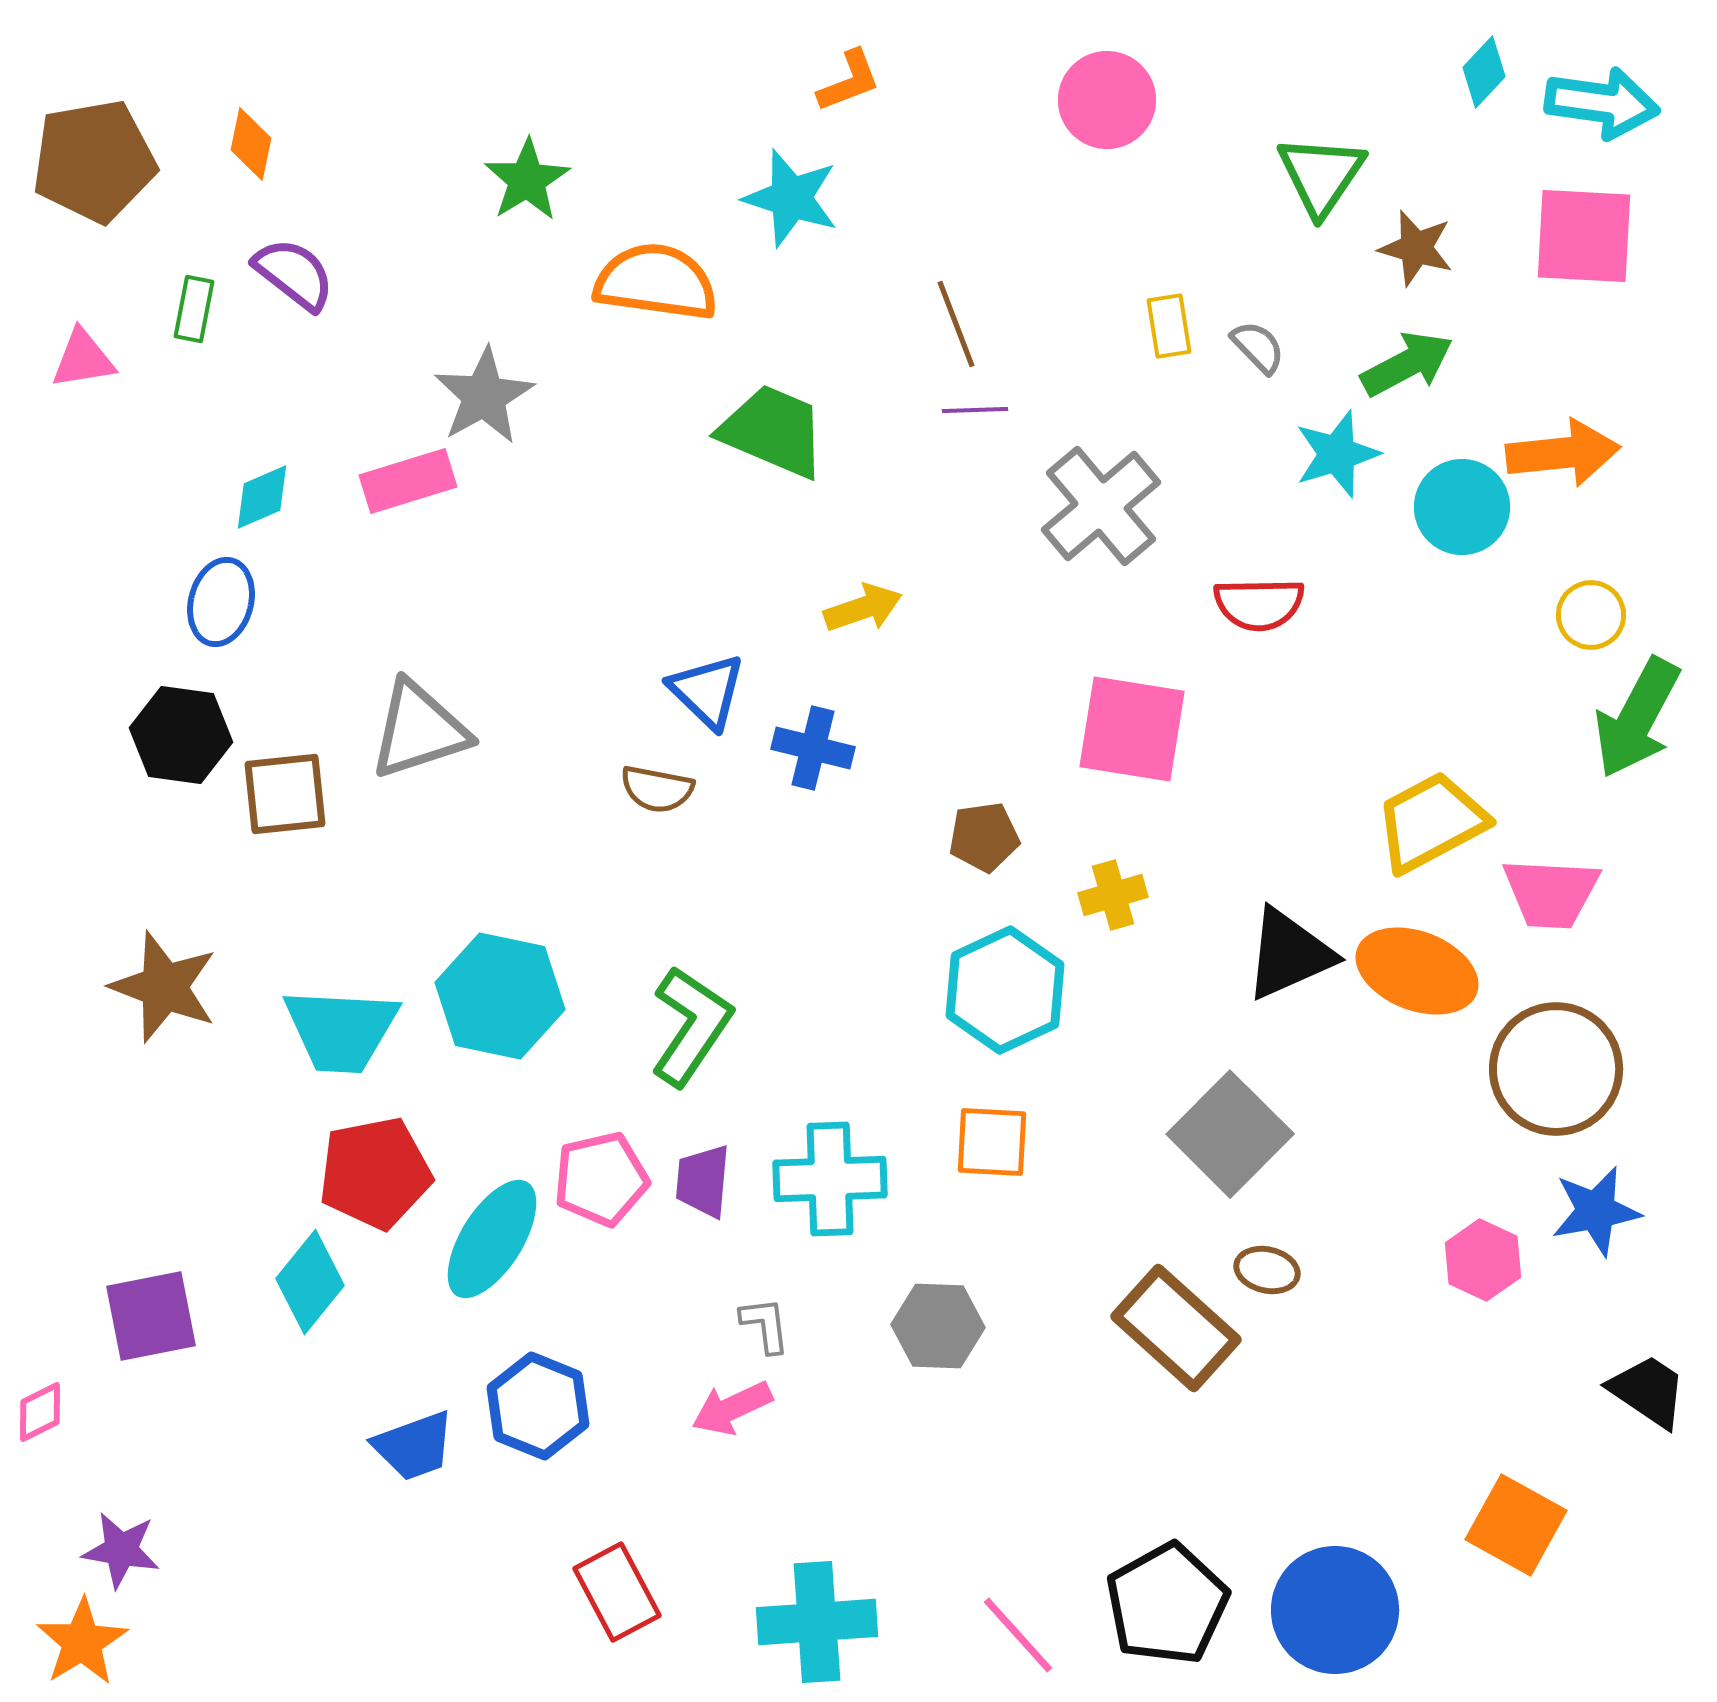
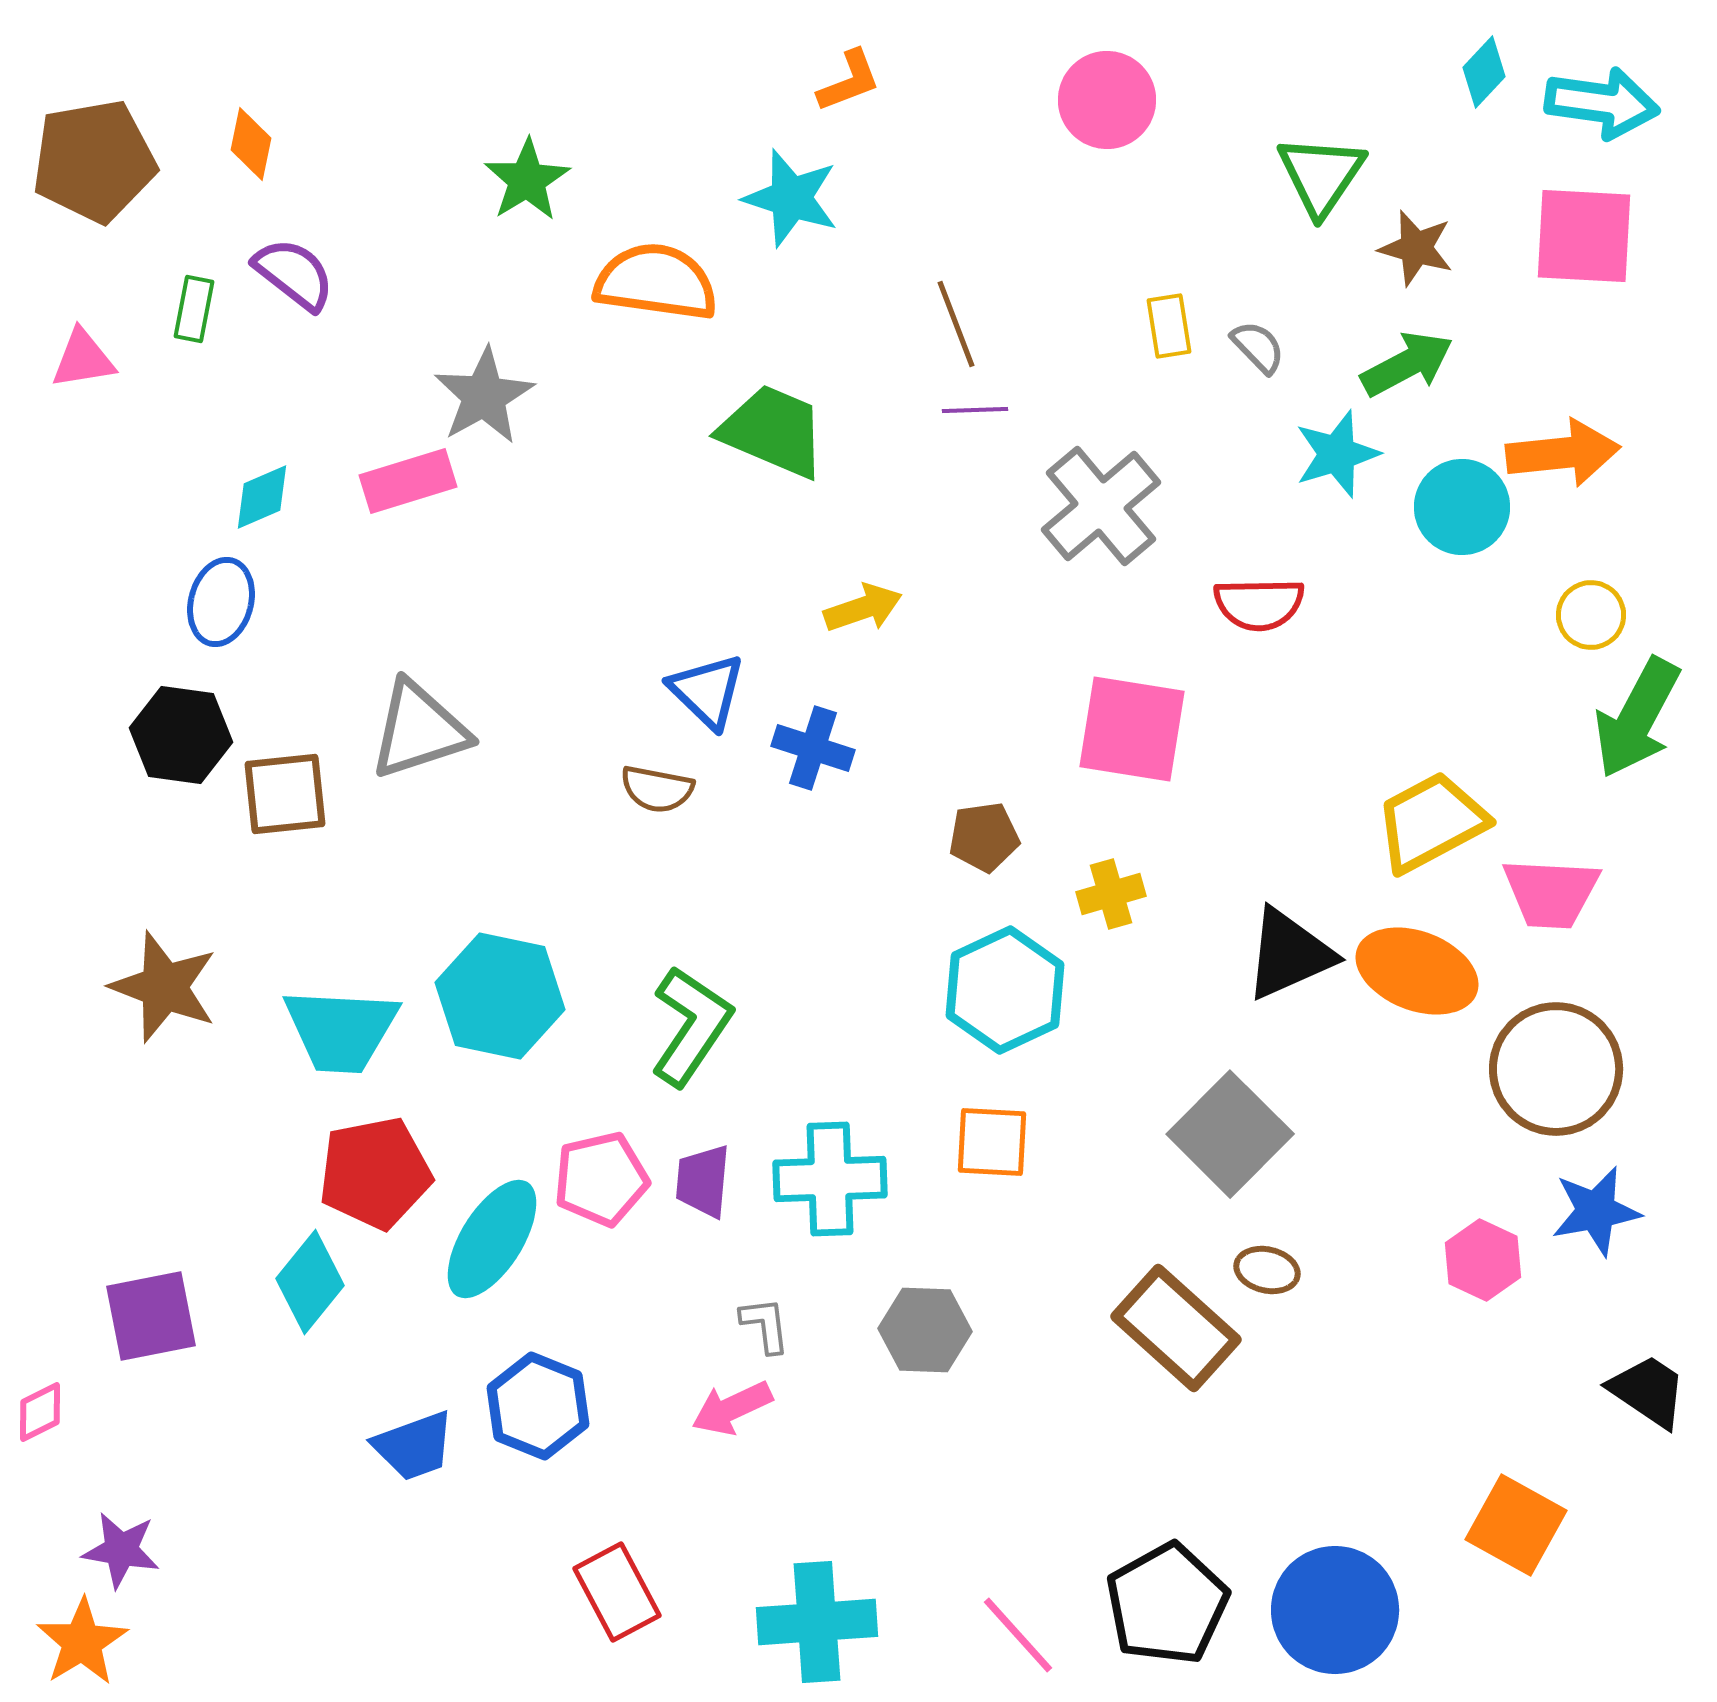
blue cross at (813, 748): rotated 4 degrees clockwise
yellow cross at (1113, 895): moved 2 px left, 1 px up
gray hexagon at (938, 1326): moved 13 px left, 4 px down
